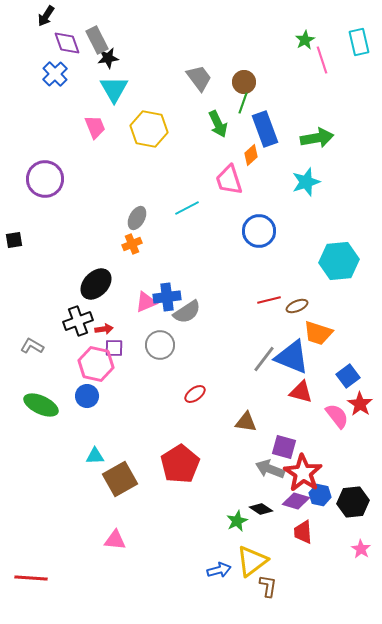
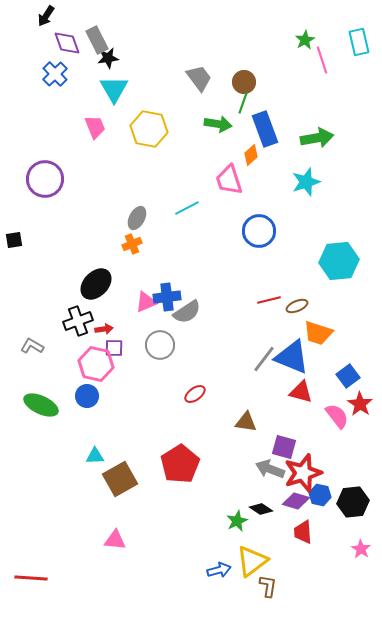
green arrow at (218, 124): rotated 56 degrees counterclockwise
red star at (303, 473): rotated 21 degrees clockwise
